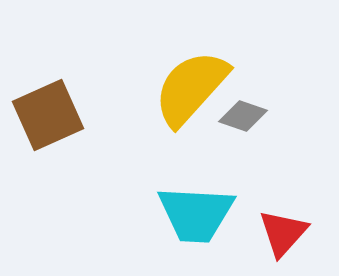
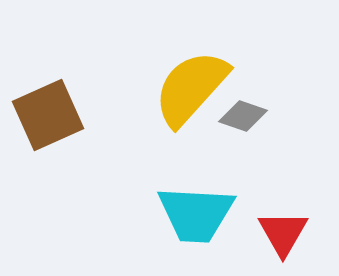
red triangle: rotated 12 degrees counterclockwise
